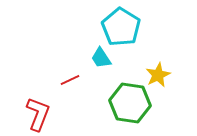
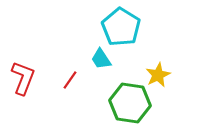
cyan trapezoid: moved 1 px down
red line: rotated 30 degrees counterclockwise
red L-shape: moved 15 px left, 36 px up
